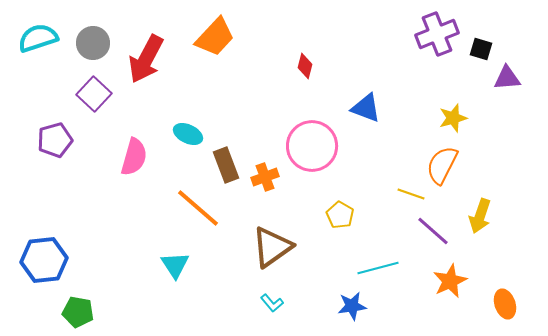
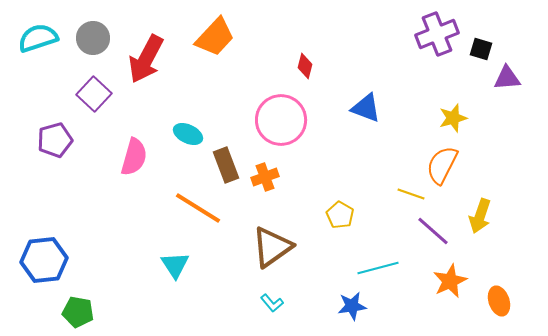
gray circle: moved 5 px up
pink circle: moved 31 px left, 26 px up
orange line: rotated 9 degrees counterclockwise
orange ellipse: moved 6 px left, 3 px up
